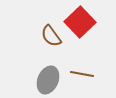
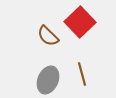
brown semicircle: moved 3 px left; rotated 10 degrees counterclockwise
brown line: rotated 65 degrees clockwise
